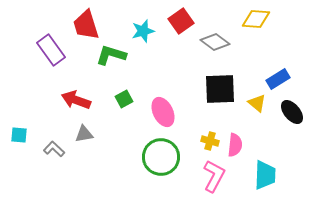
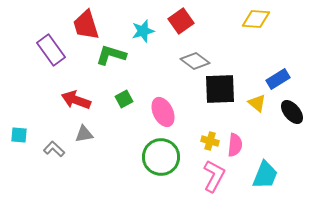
gray diamond: moved 20 px left, 19 px down
cyan trapezoid: rotated 20 degrees clockwise
